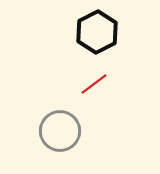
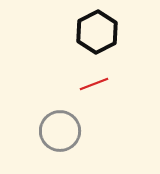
red line: rotated 16 degrees clockwise
